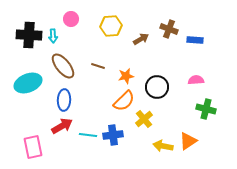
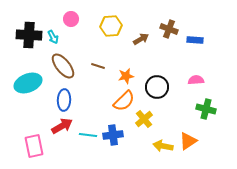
cyan arrow: moved 1 px down; rotated 24 degrees counterclockwise
pink rectangle: moved 1 px right, 1 px up
